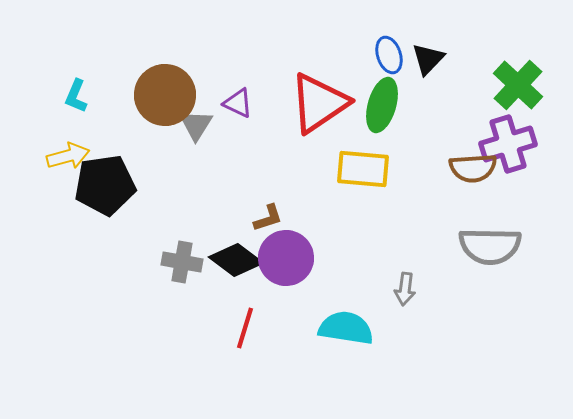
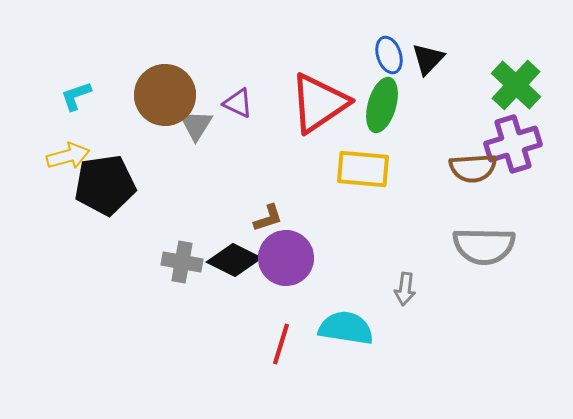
green cross: moved 2 px left
cyan L-shape: rotated 48 degrees clockwise
purple cross: moved 5 px right
gray semicircle: moved 6 px left
black diamond: moved 2 px left; rotated 10 degrees counterclockwise
red line: moved 36 px right, 16 px down
